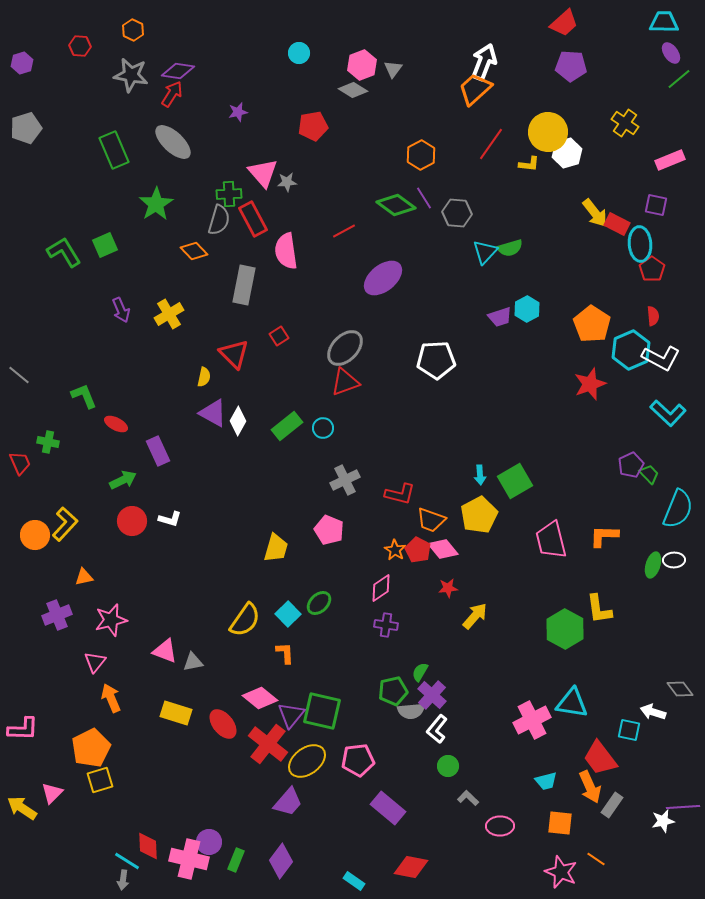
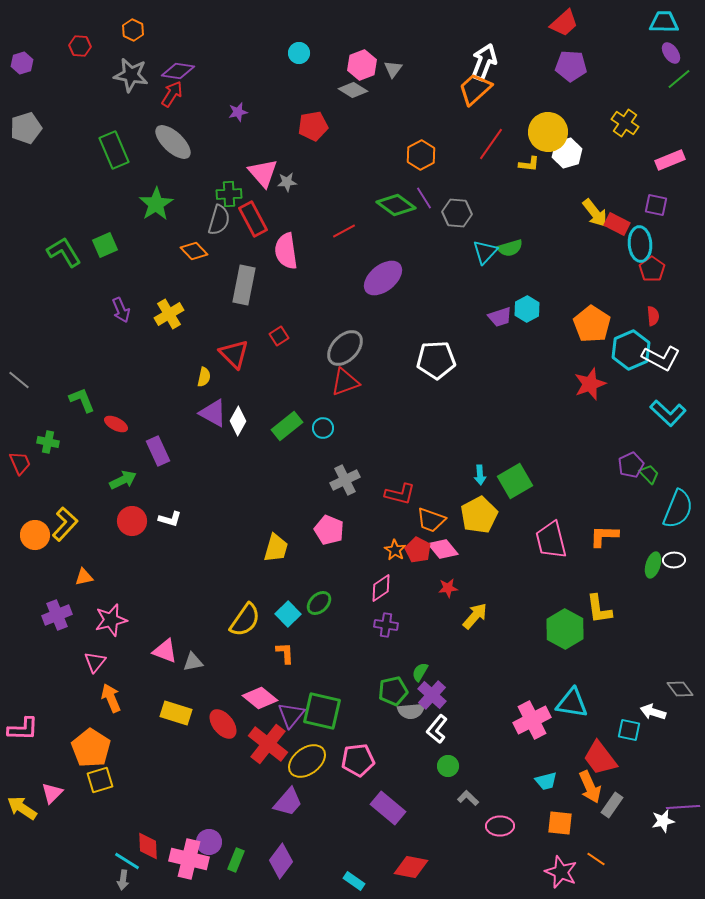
gray line at (19, 375): moved 5 px down
green L-shape at (84, 396): moved 2 px left, 4 px down
orange pentagon at (91, 748): rotated 12 degrees counterclockwise
